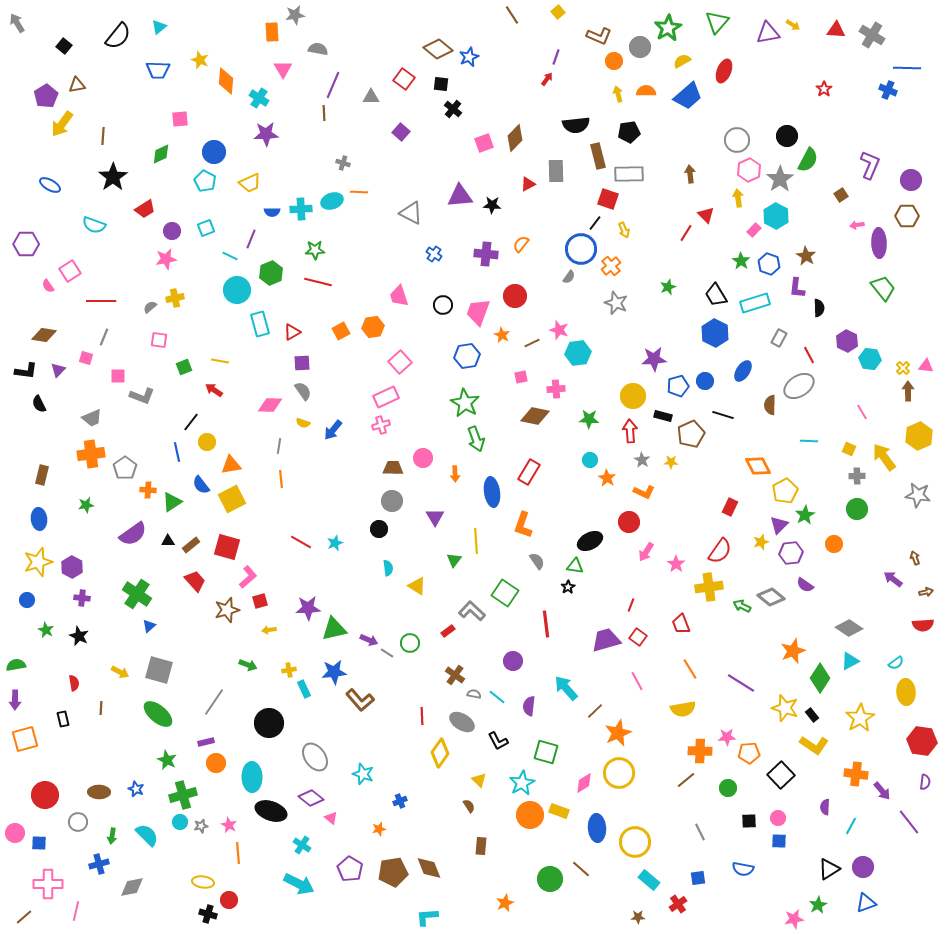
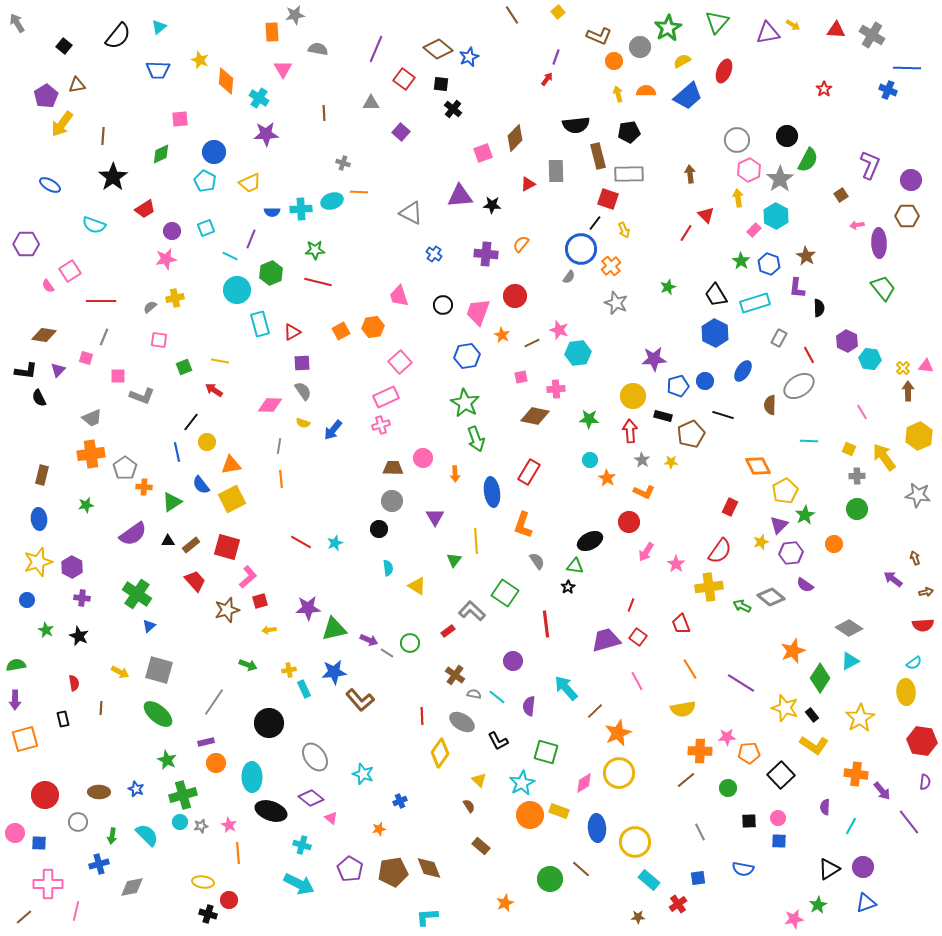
purple line at (333, 85): moved 43 px right, 36 px up
gray triangle at (371, 97): moved 6 px down
pink square at (484, 143): moved 1 px left, 10 px down
black semicircle at (39, 404): moved 6 px up
orange cross at (148, 490): moved 4 px left, 3 px up
cyan semicircle at (896, 663): moved 18 px right
cyan cross at (302, 845): rotated 18 degrees counterclockwise
brown rectangle at (481, 846): rotated 54 degrees counterclockwise
